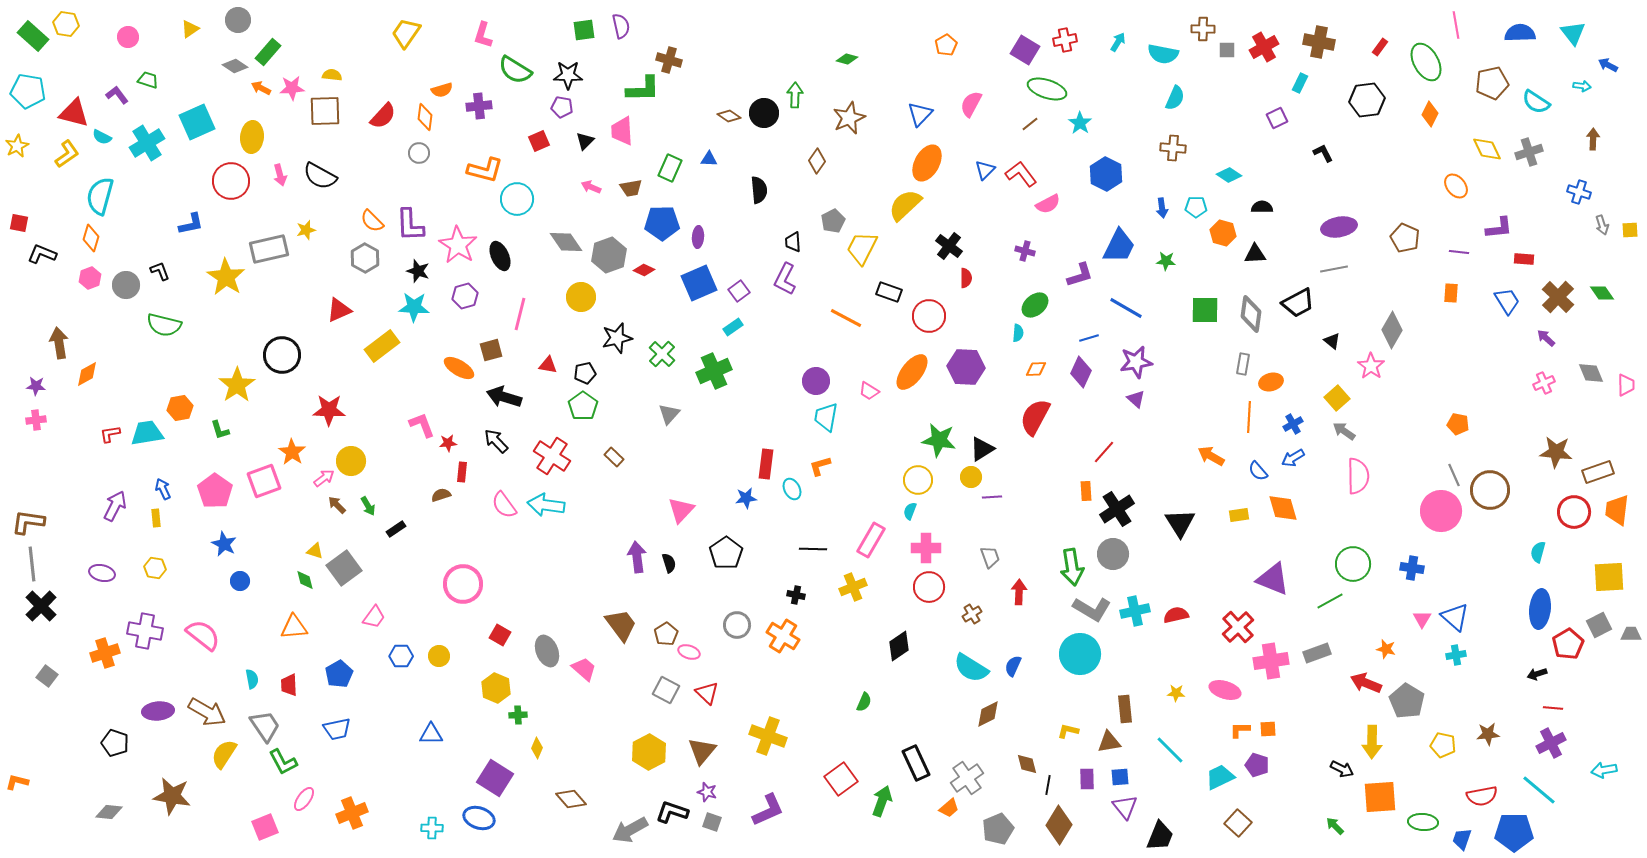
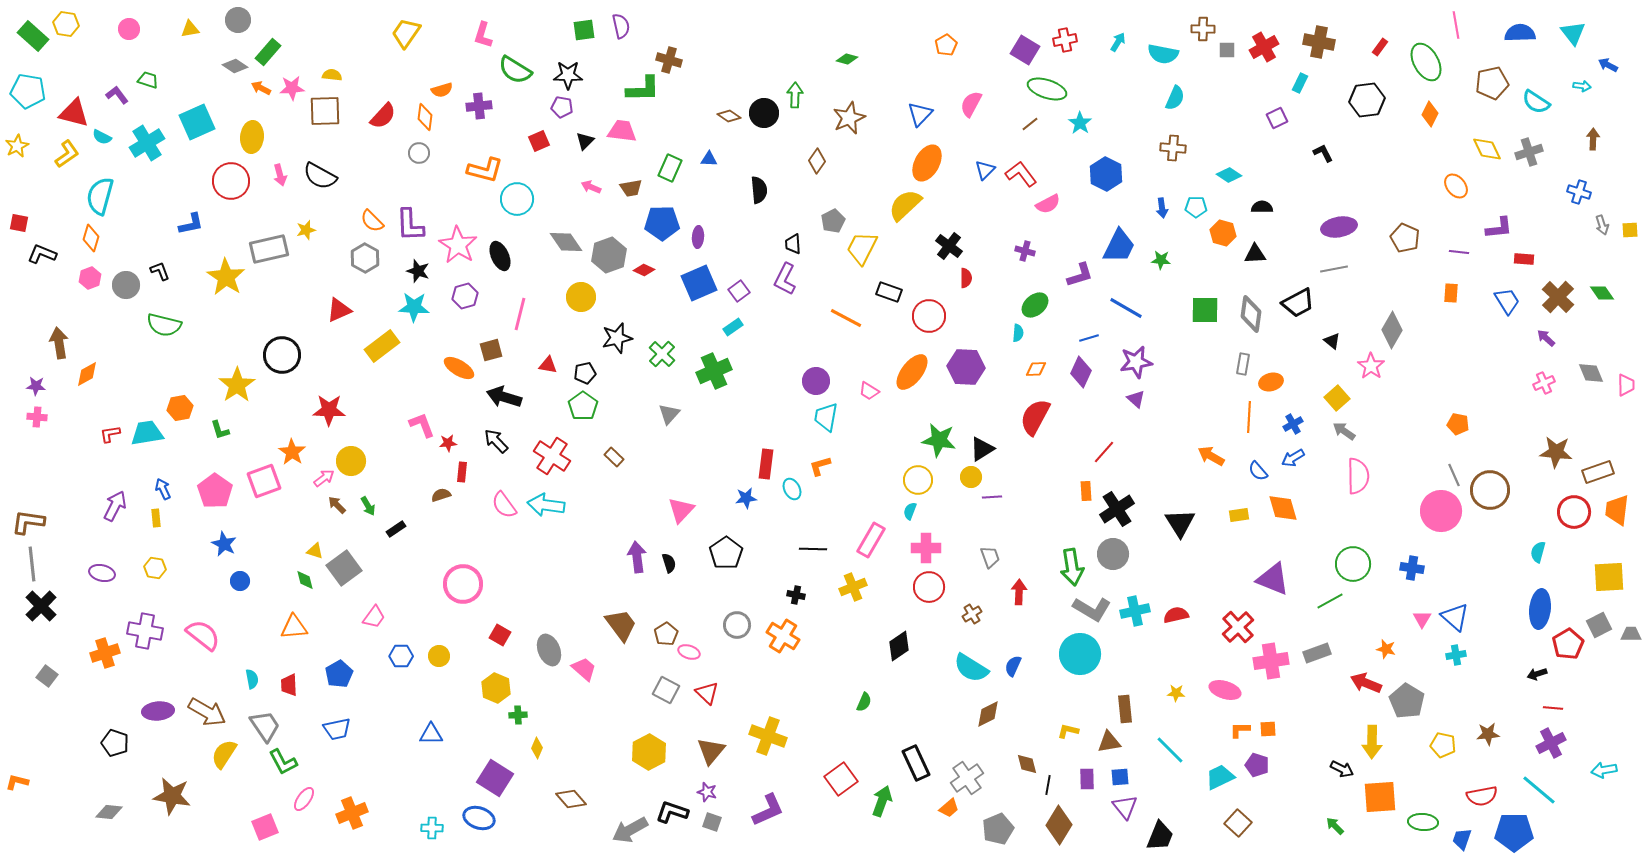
yellow triangle at (190, 29): rotated 24 degrees clockwise
pink circle at (128, 37): moved 1 px right, 8 px up
pink trapezoid at (622, 131): rotated 100 degrees clockwise
black trapezoid at (793, 242): moved 2 px down
green star at (1166, 261): moved 5 px left, 1 px up
pink cross at (36, 420): moved 1 px right, 3 px up; rotated 12 degrees clockwise
gray ellipse at (547, 651): moved 2 px right, 1 px up
brown triangle at (702, 751): moved 9 px right
